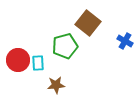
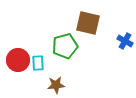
brown square: rotated 25 degrees counterclockwise
